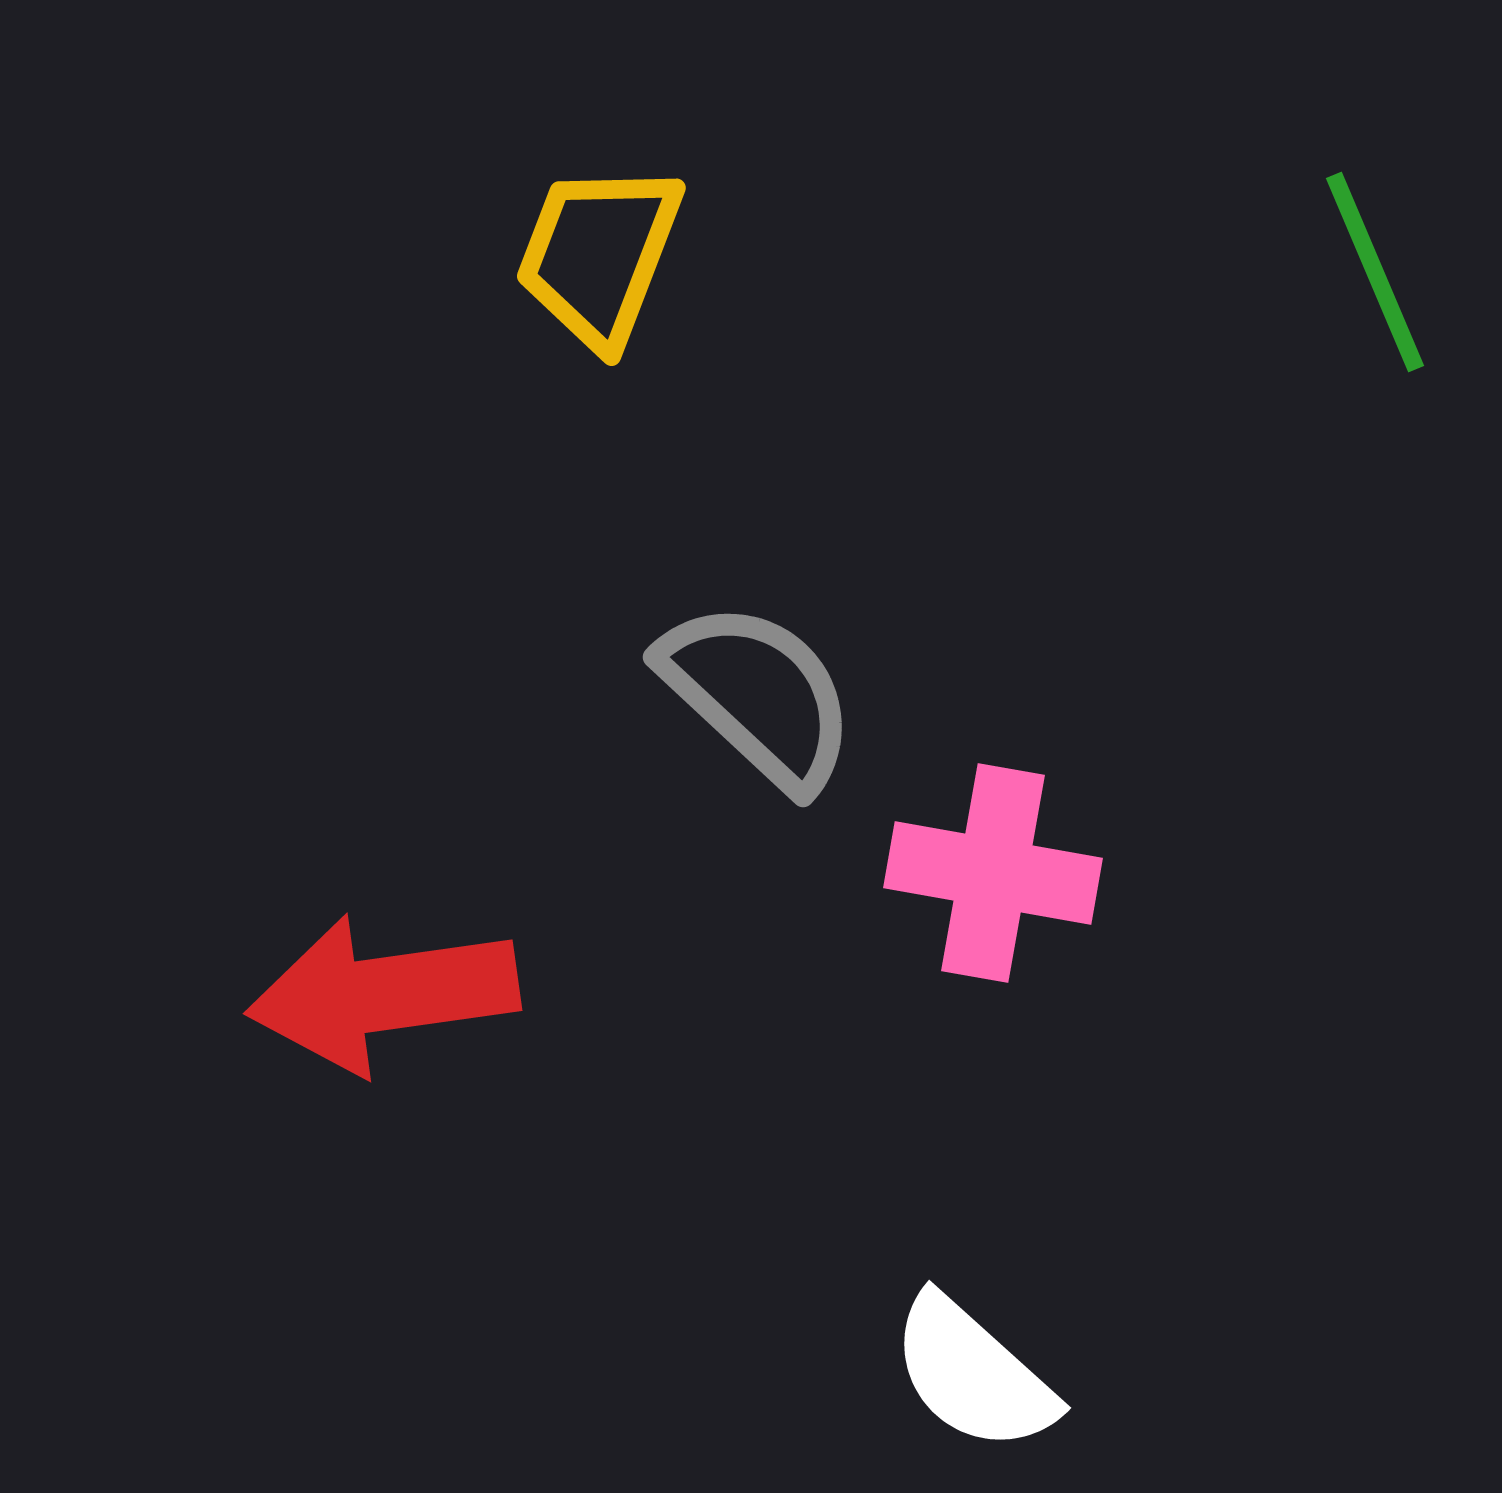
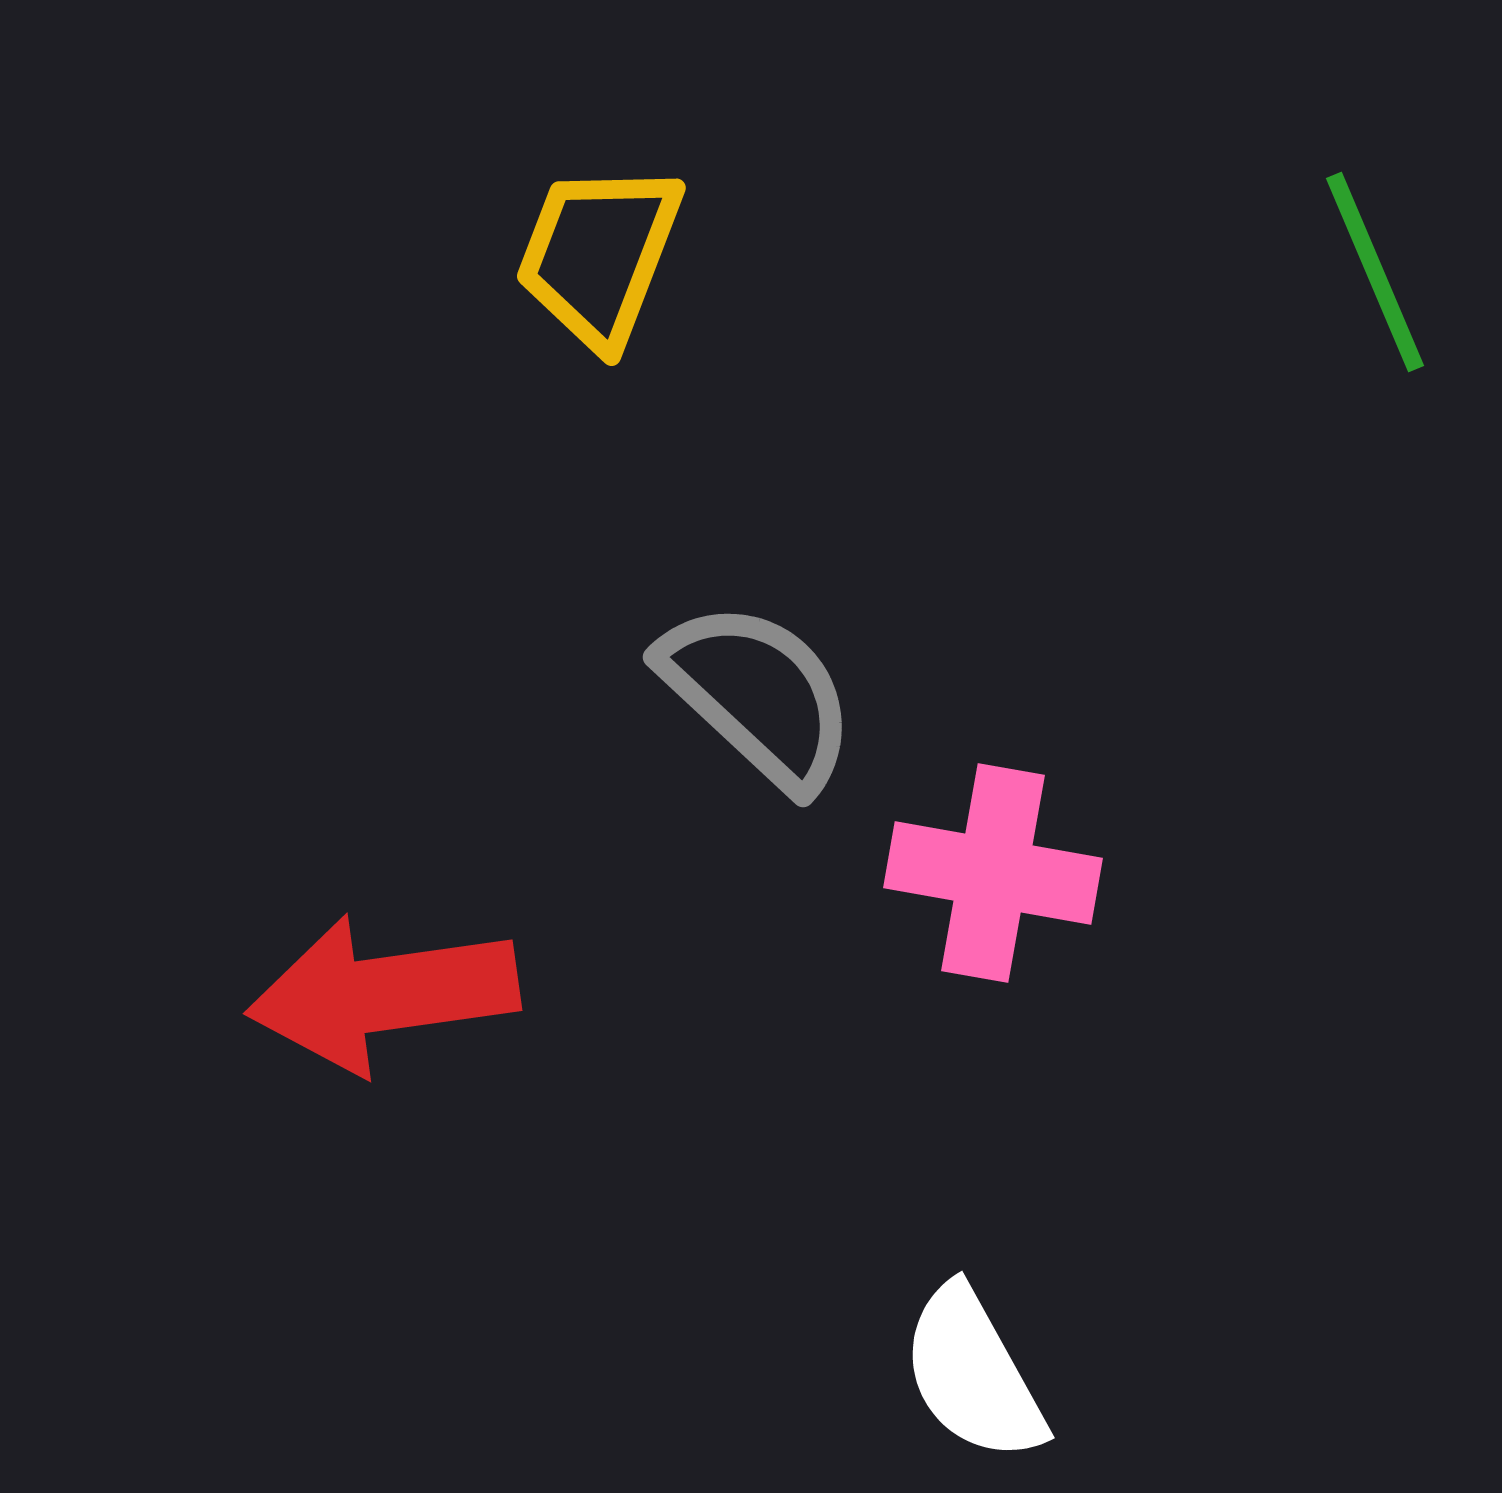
white semicircle: rotated 19 degrees clockwise
